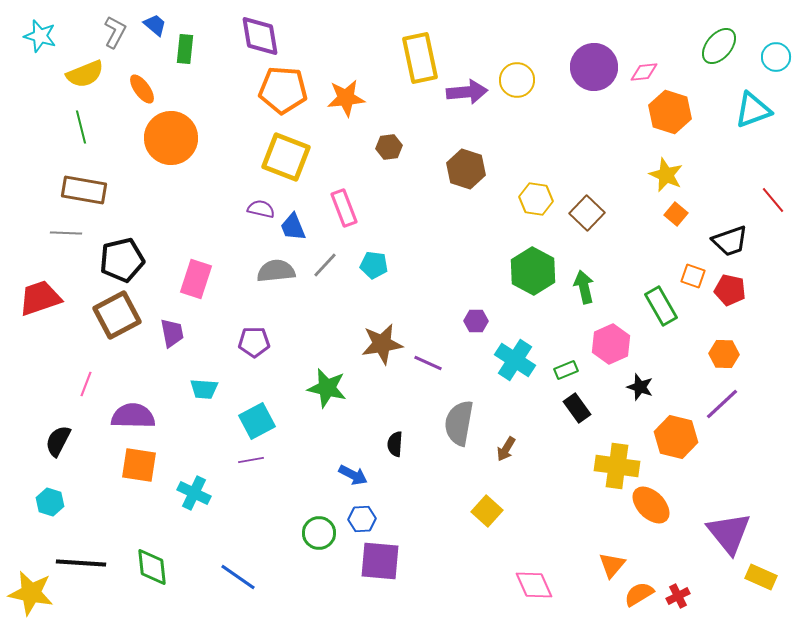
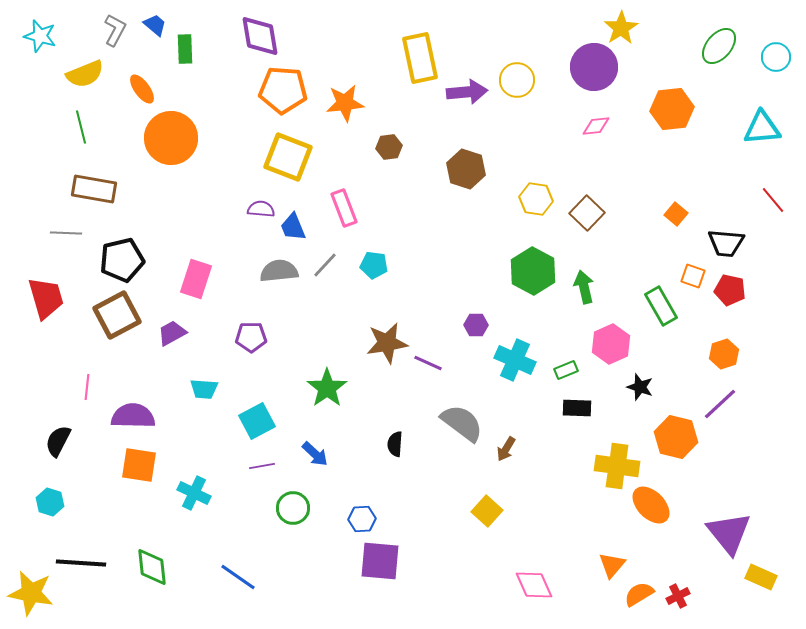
gray L-shape at (115, 32): moved 2 px up
green rectangle at (185, 49): rotated 8 degrees counterclockwise
pink diamond at (644, 72): moved 48 px left, 54 px down
orange star at (346, 98): moved 1 px left, 5 px down
cyan triangle at (753, 110): moved 9 px right, 18 px down; rotated 15 degrees clockwise
orange hexagon at (670, 112): moved 2 px right, 3 px up; rotated 24 degrees counterclockwise
yellow square at (286, 157): moved 2 px right
yellow star at (666, 175): moved 45 px left, 147 px up; rotated 16 degrees clockwise
brown rectangle at (84, 190): moved 10 px right, 1 px up
purple semicircle at (261, 209): rotated 8 degrees counterclockwise
black trapezoid at (730, 241): moved 4 px left, 2 px down; rotated 24 degrees clockwise
gray semicircle at (276, 271): moved 3 px right
red trapezoid at (40, 298): moved 6 px right; rotated 93 degrees clockwise
purple hexagon at (476, 321): moved 4 px down
purple trapezoid at (172, 333): rotated 108 degrees counterclockwise
purple pentagon at (254, 342): moved 3 px left, 5 px up
brown star at (382, 344): moved 5 px right, 1 px up
orange hexagon at (724, 354): rotated 20 degrees counterclockwise
cyan cross at (515, 360): rotated 9 degrees counterclockwise
pink line at (86, 384): moved 1 px right, 3 px down; rotated 15 degrees counterclockwise
green star at (327, 388): rotated 24 degrees clockwise
purple line at (722, 404): moved 2 px left
black rectangle at (577, 408): rotated 52 degrees counterclockwise
gray semicircle at (459, 423): moved 3 px right; rotated 117 degrees clockwise
purple line at (251, 460): moved 11 px right, 6 px down
blue arrow at (353, 475): moved 38 px left, 21 px up; rotated 16 degrees clockwise
green circle at (319, 533): moved 26 px left, 25 px up
